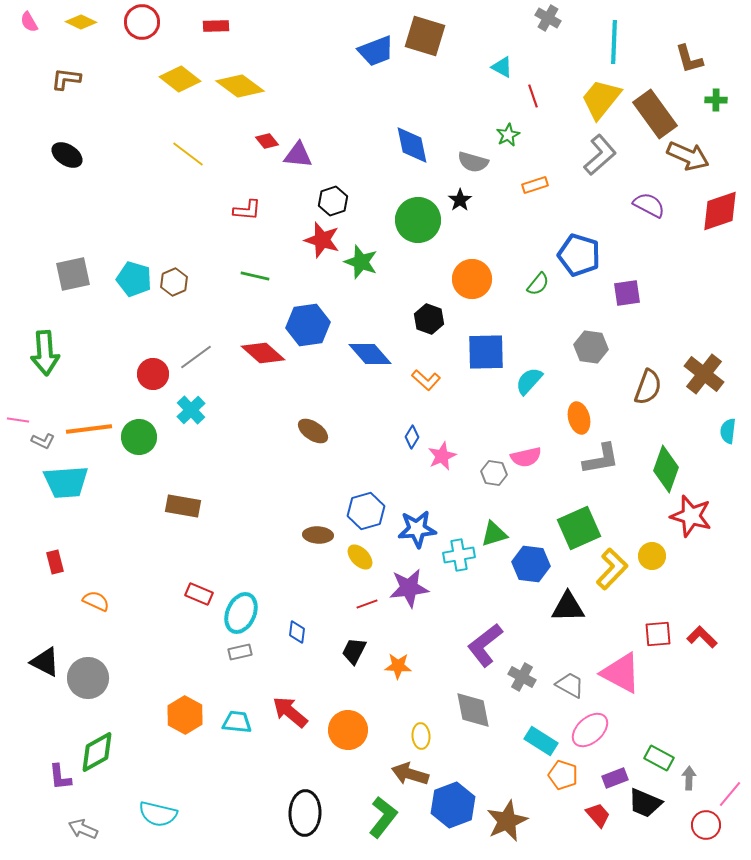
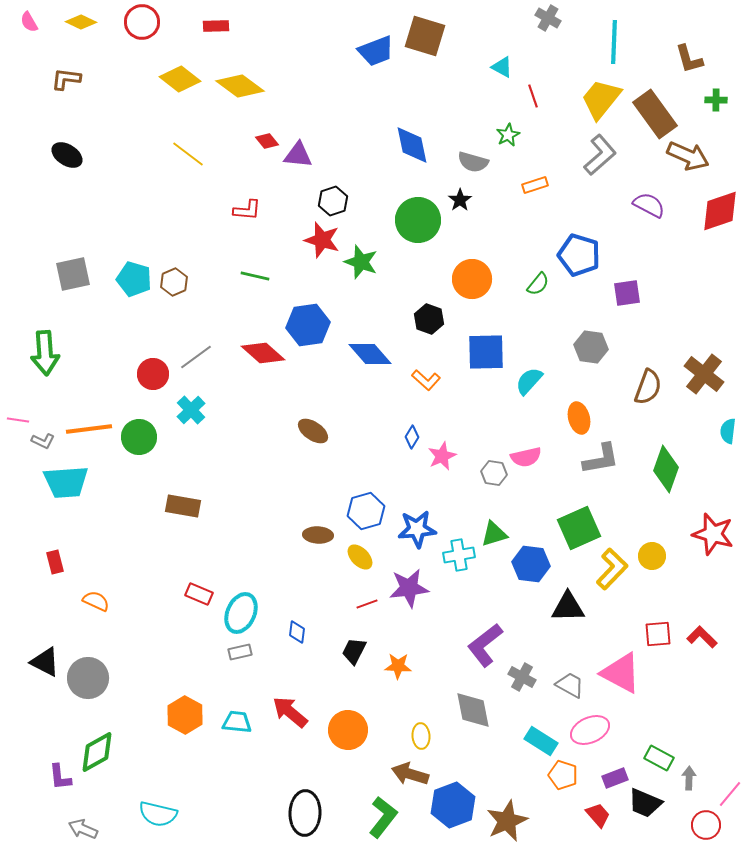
red star at (691, 516): moved 22 px right, 18 px down
pink ellipse at (590, 730): rotated 18 degrees clockwise
